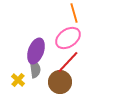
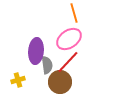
pink ellipse: moved 1 px right, 1 px down
purple ellipse: rotated 15 degrees counterclockwise
gray semicircle: moved 12 px right, 4 px up
yellow cross: rotated 32 degrees clockwise
